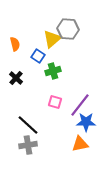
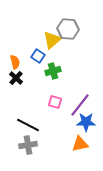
yellow triangle: moved 1 px down
orange semicircle: moved 18 px down
black line: rotated 15 degrees counterclockwise
